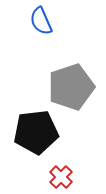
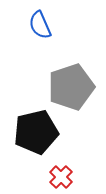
blue semicircle: moved 1 px left, 4 px down
black pentagon: rotated 6 degrees counterclockwise
